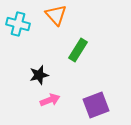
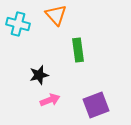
green rectangle: rotated 40 degrees counterclockwise
